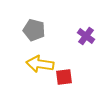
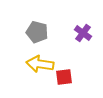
gray pentagon: moved 3 px right, 2 px down
purple cross: moved 3 px left, 3 px up
